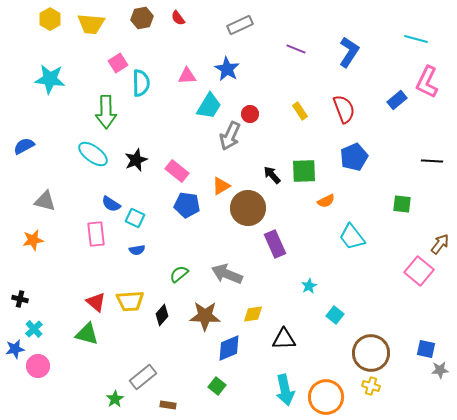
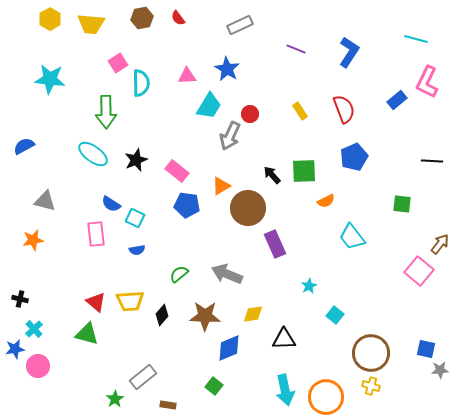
green square at (217, 386): moved 3 px left
